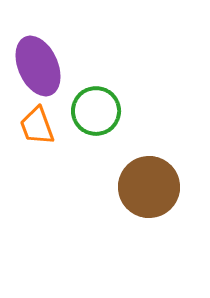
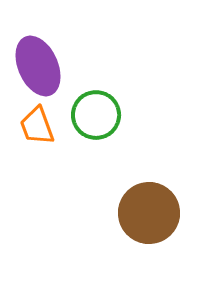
green circle: moved 4 px down
brown circle: moved 26 px down
